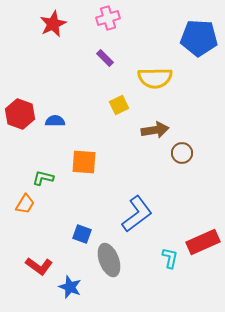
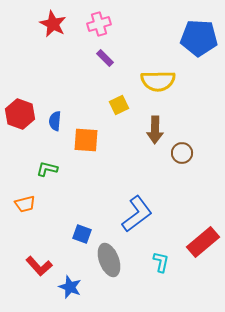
pink cross: moved 9 px left, 6 px down
red star: rotated 20 degrees counterclockwise
yellow semicircle: moved 3 px right, 3 px down
blue semicircle: rotated 84 degrees counterclockwise
brown arrow: rotated 100 degrees clockwise
orange square: moved 2 px right, 22 px up
green L-shape: moved 4 px right, 9 px up
orange trapezoid: rotated 45 degrees clockwise
red rectangle: rotated 16 degrees counterclockwise
cyan L-shape: moved 9 px left, 4 px down
red L-shape: rotated 12 degrees clockwise
